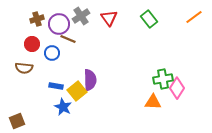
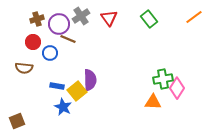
red circle: moved 1 px right, 2 px up
blue circle: moved 2 px left
blue rectangle: moved 1 px right
